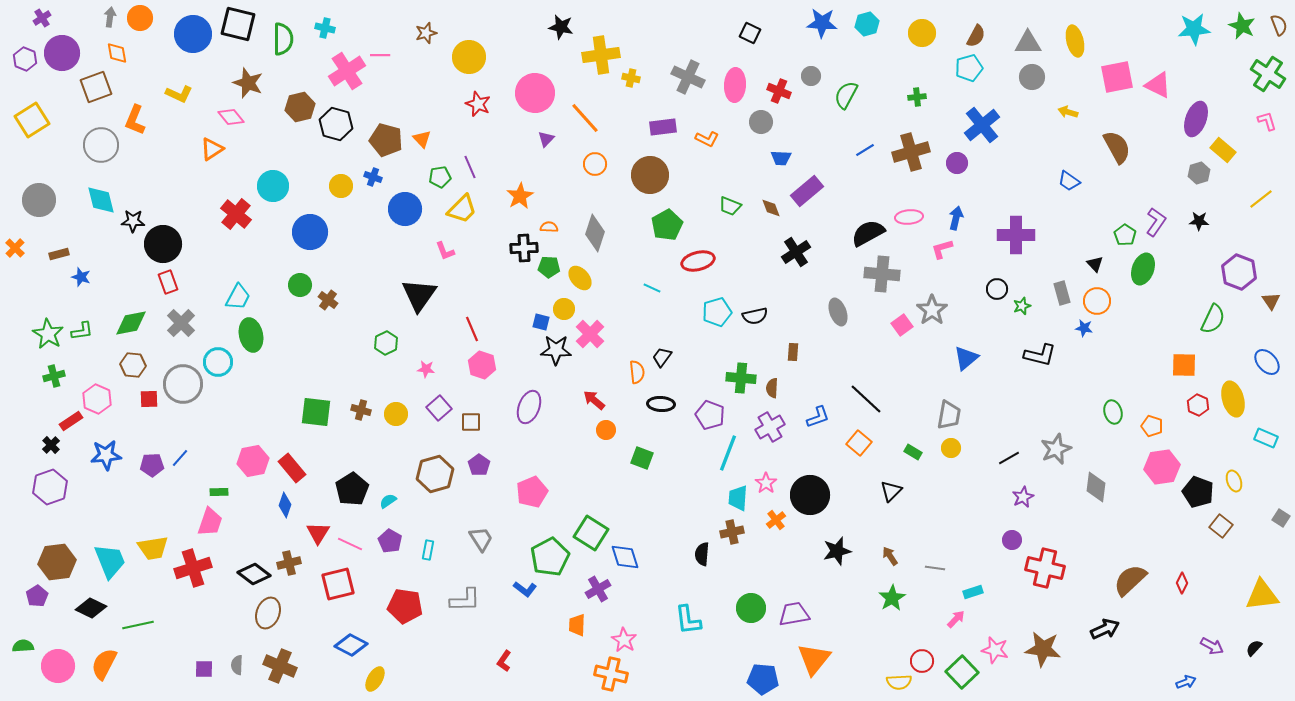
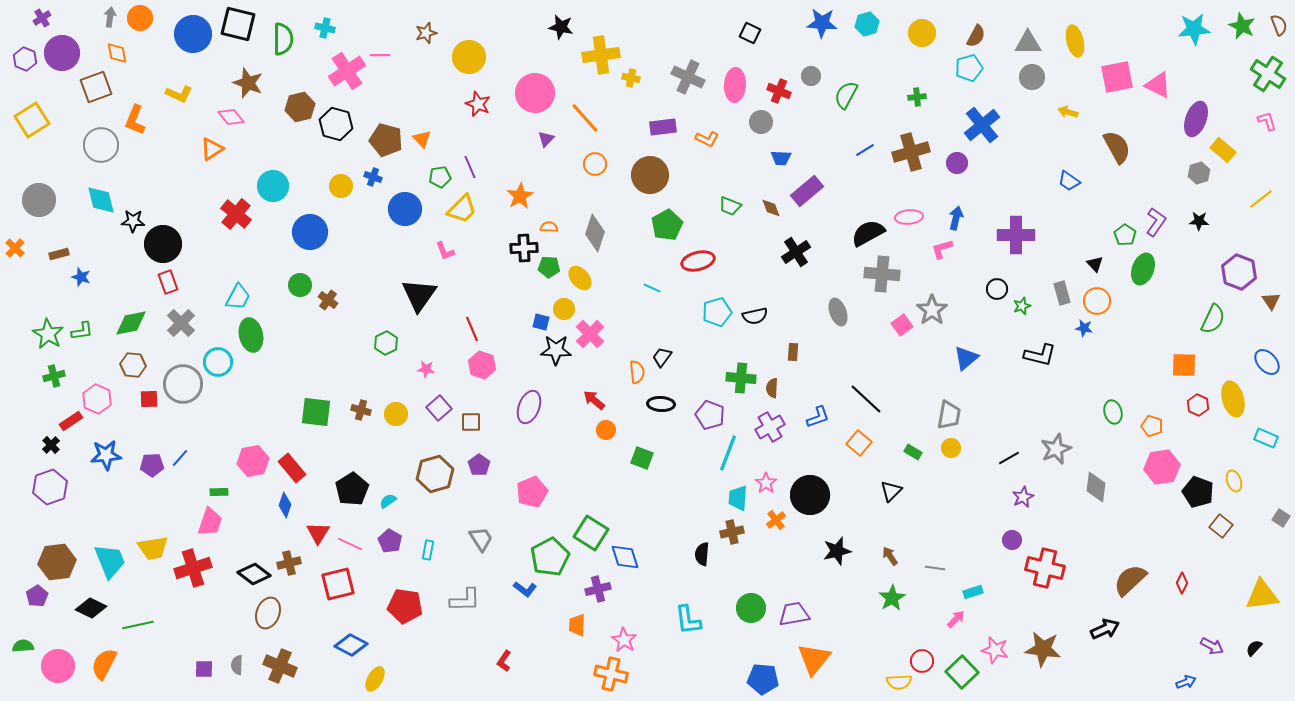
purple cross at (598, 589): rotated 15 degrees clockwise
